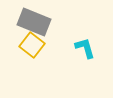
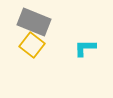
cyan L-shape: rotated 75 degrees counterclockwise
